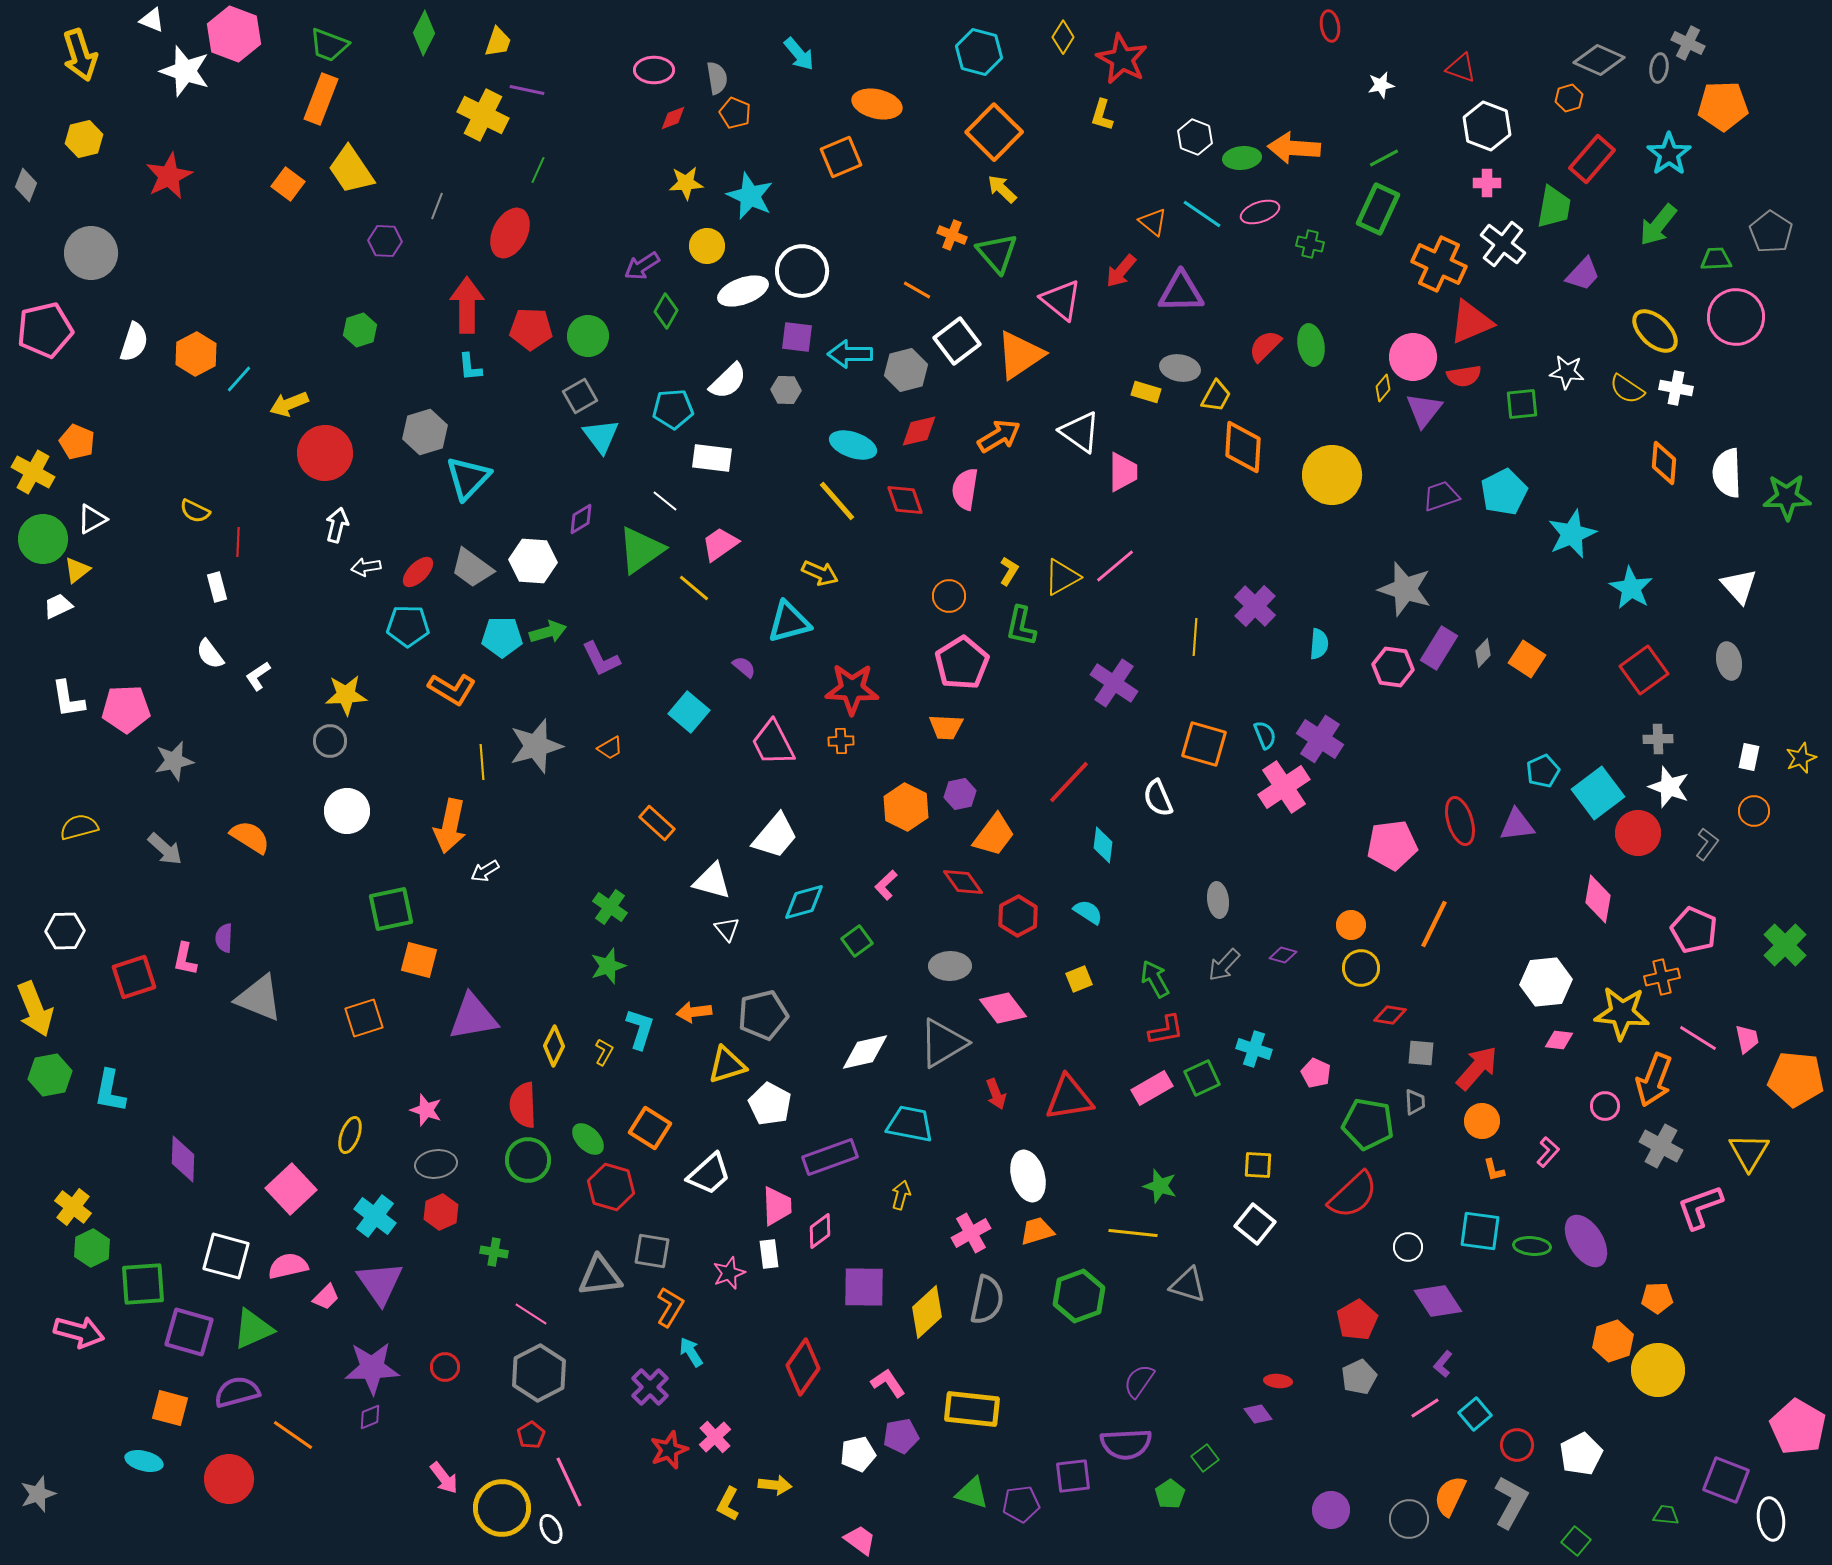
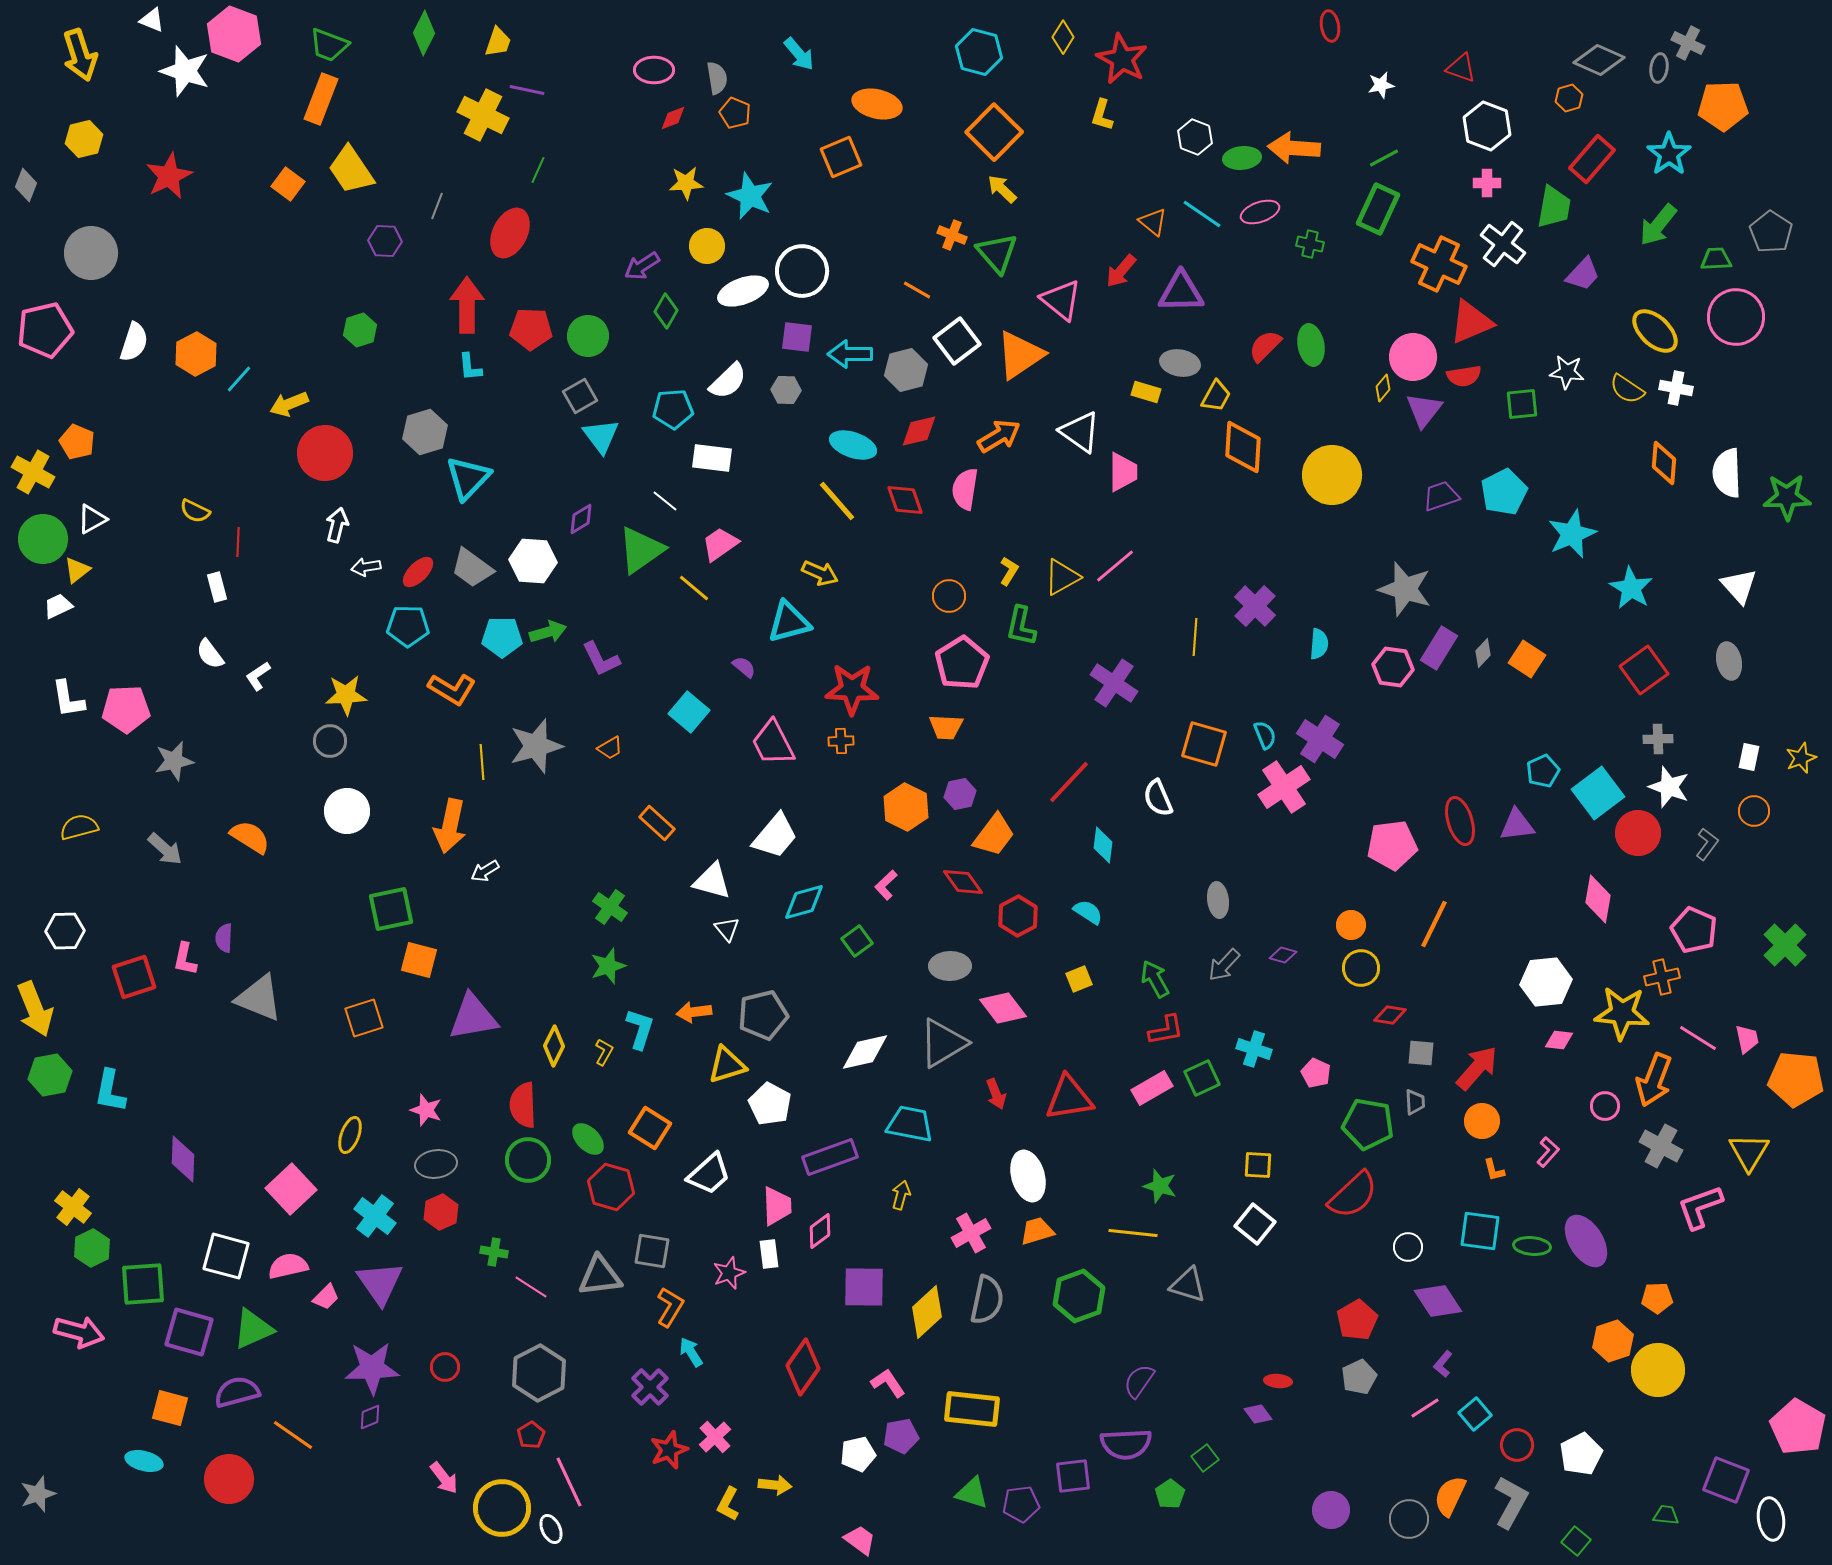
gray ellipse at (1180, 368): moved 5 px up
pink line at (531, 1314): moved 27 px up
